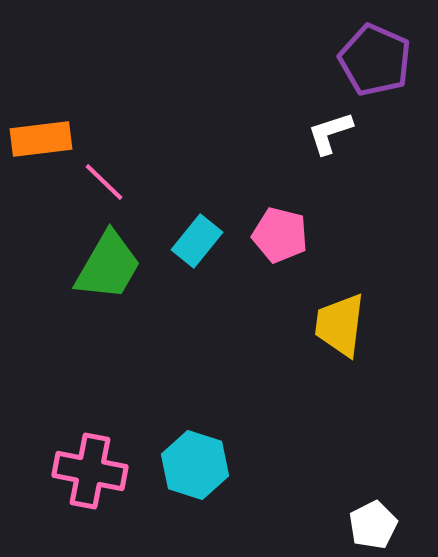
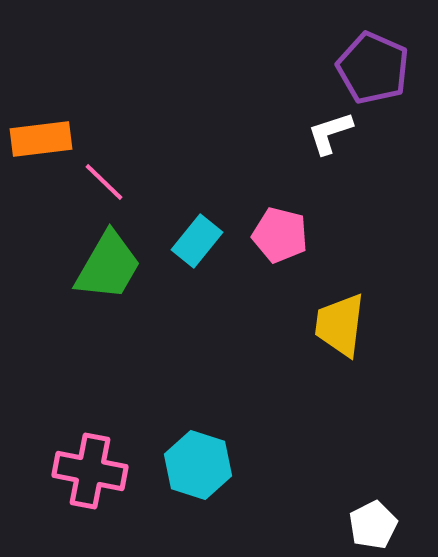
purple pentagon: moved 2 px left, 8 px down
cyan hexagon: moved 3 px right
